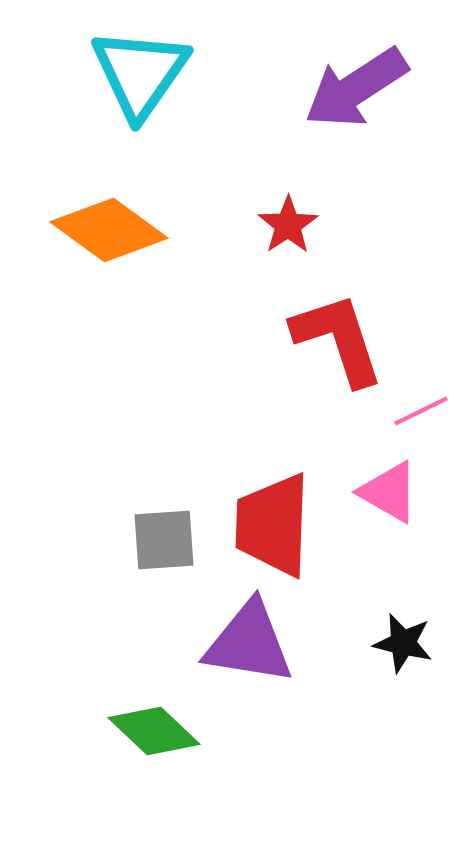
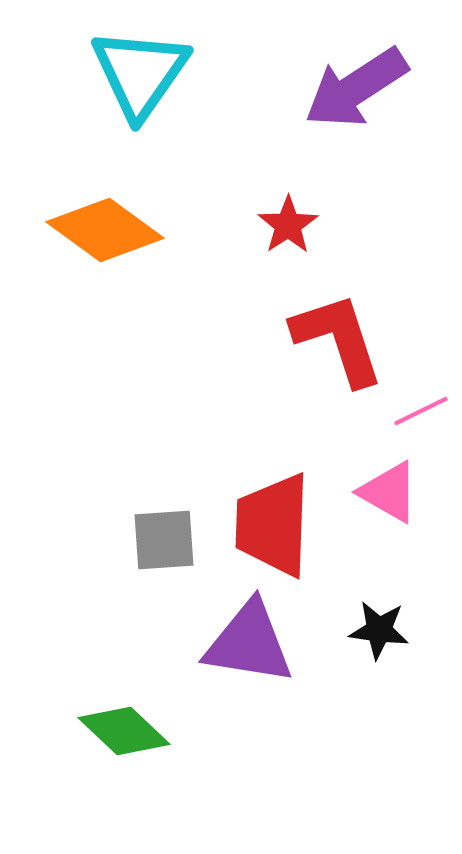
orange diamond: moved 4 px left
black star: moved 24 px left, 13 px up; rotated 6 degrees counterclockwise
green diamond: moved 30 px left
